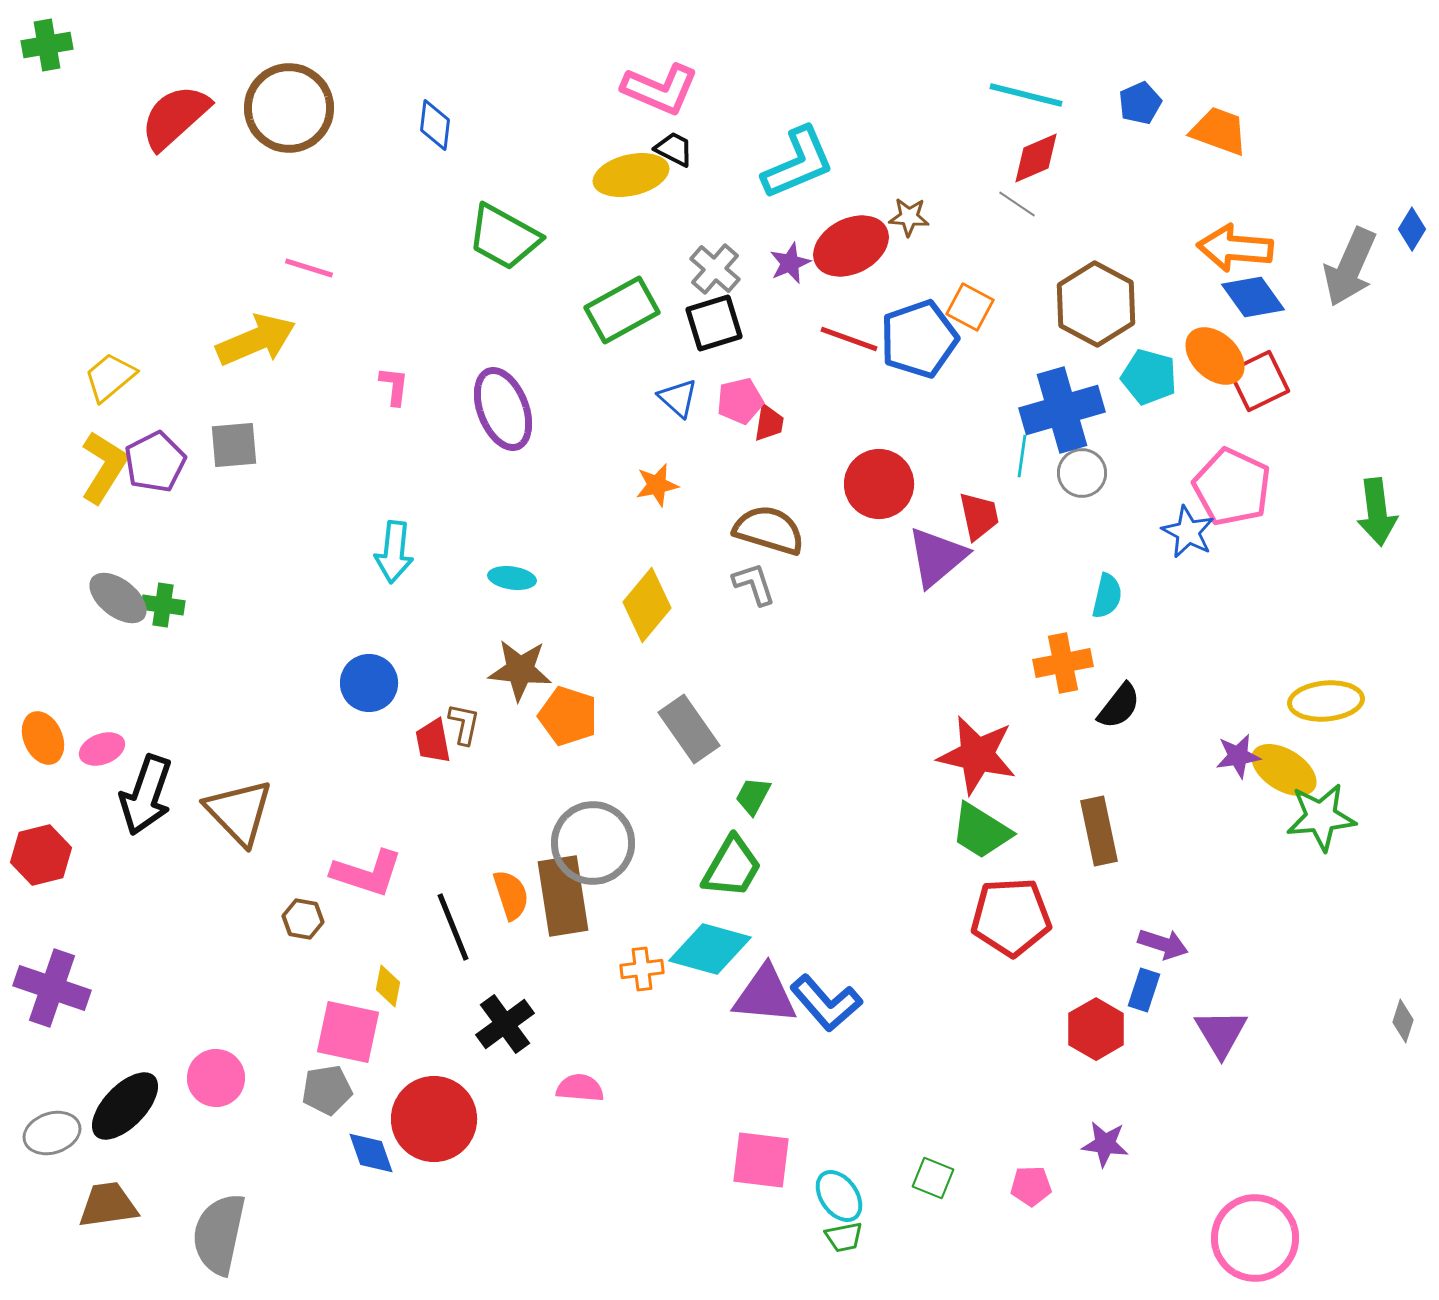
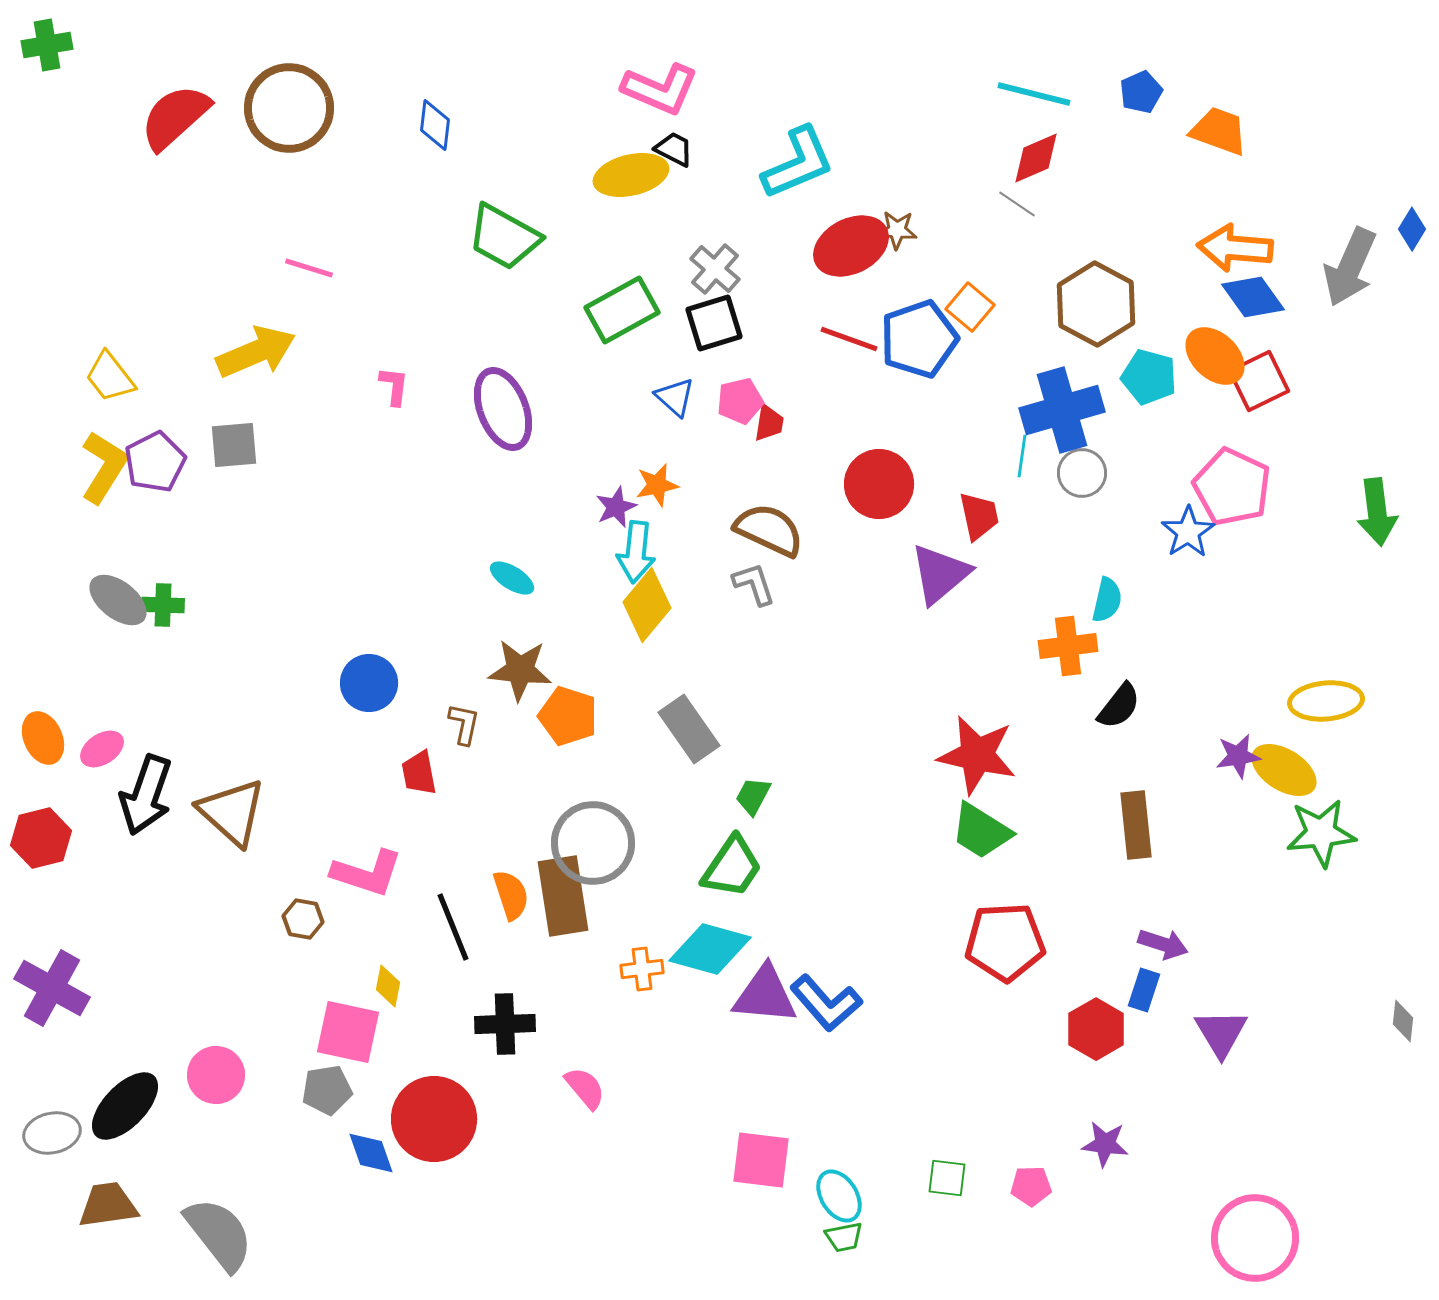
cyan line at (1026, 95): moved 8 px right, 1 px up
blue pentagon at (1140, 103): moved 1 px right, 11 px up
brown star at (909, 217): moved 12 px left, 13 px down
purple star at (790, 263): moved 174 px left, 244 px down
orange square at (970, 307): rotated 12 degrees clockwise
yellow arrow at (256, 340): moved 12 px down
yellow trapezoid at (110, 377): rotated 88 degrees counterclockwise
blue triangle at (678, 398): moved 3 px left, 1 px up
brown semicircle at (769, 530): rotated 8 degrees clockwise
blue star at (1188, 532): rotated 12 degrees clockwise
cyan arrow at (394, 552): moved 242 px right
purple triangle at (937, 557): moved 3 px right, 17 px down
cyan ellipse at (512, 578): rotated 24 degrees clockwise
cyan semicircle at (1107, 596): moved 4 px down
gray ellipse at (118, 598): moved 2 px down
green cross at (163, 605): rotated 6 degrees counterclockwise
orange cross at (1063, 663): moved 5 px right, 17 px up; rotated 4 degrees clockwise
red trapezoid at (433, 741): moved 14 px left, 32 px down
pink ellipse at (102, 749): rotated 12 degrees counterclockwise
brown triangle at (239, 812): moved 7 px left; rotated 4 degrees counterclockwise
green star at (1321, 817): moved 16 px down
brown rectangle at (1099, 831): moved 37 px right, 6 px up; rotated 6 degrees clockwise
red hexagon at (41, 855): moved 17 px up
green trapezoid at (732, 867): rotated 4 degrees clockwise
red pentagon at (1011, 917): moved 6 px left, 25 px down
purple cross at (52, 988): rotated 10 degrees clockwise
gray diamond at (1403, 1021): rotated 12 degrees counterclockwise
black cross at (505, 1024): rotated 34 degrees clockwise
pink circle at (216, 1078): moved 3 px up
pink semicircle at (580, 1088): moved 5 px right; rotated 45 degrees clockwise
gray ellipse at (52, 1133): rotated 6 degrees clockwise
green square at (933, 1178): moved 14 px right; rotated 15 degrees counterclockwise
cyan ellipse at (839, 1196): rotated 4 degrees clockwise
gray semicircle at (219, 1234): rotated 130 degrees clockwise
